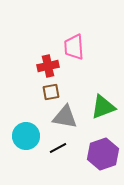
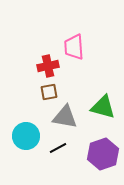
brown square: moved 2 px left
green triangle: rotated 36 degrees clockwise
